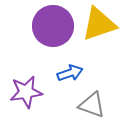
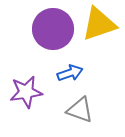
purple circle: moved 3 px down
gray triangle: moved 12 px left, 5 px down
